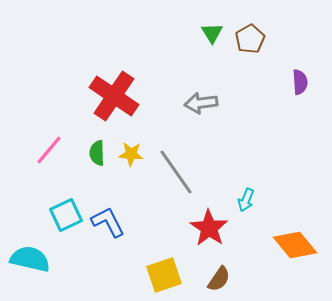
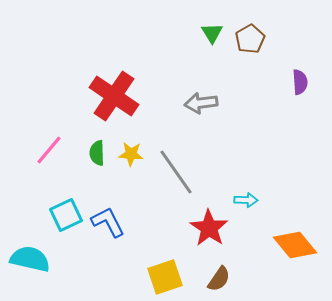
cyan arrow: rotated 110 degrees counterclockwise
yellow square: moved 1 px right, 2 px down
